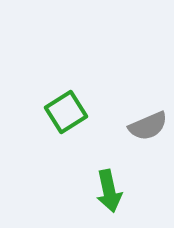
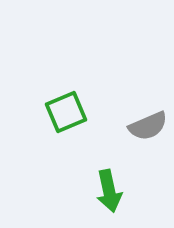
green square: rotated 9 degrees clockwise
